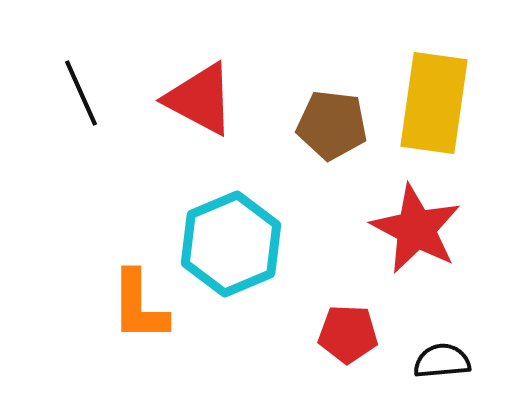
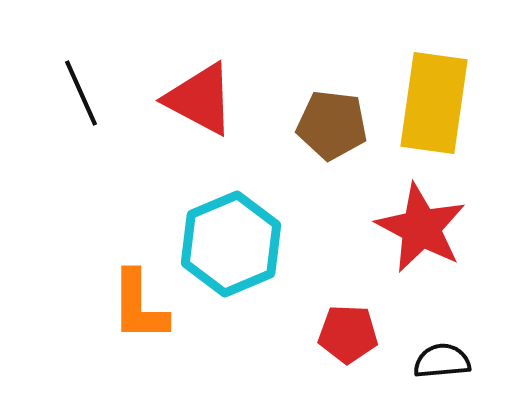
red star: moved 5 px right, 1 px up
